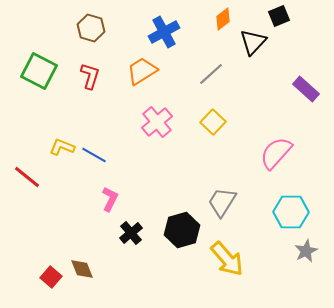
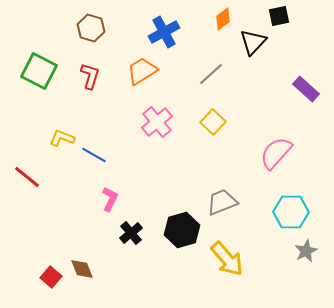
black square: rotated 10 degrees clockwise
yellow L-shape: moved 9 px up
gray trapezoid: rotated 36 degrees clockwise
